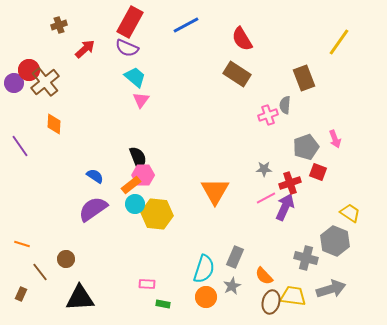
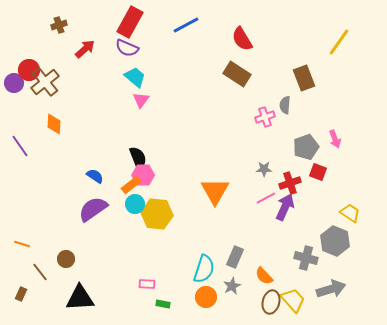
pink cross at (268, 115): moved 3 px left, 2 px down
yellow trapezoid at (293, 296): moved 4 px down; rotated 40 degrees clockwise
